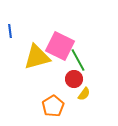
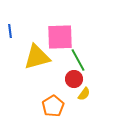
pink square: moved 9 px up; rotated 28 degrees counterclockwise
